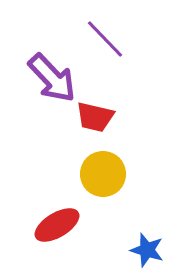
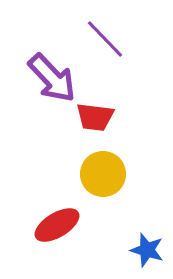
red trapezoid: rotated 6 degrees counterclockwise
